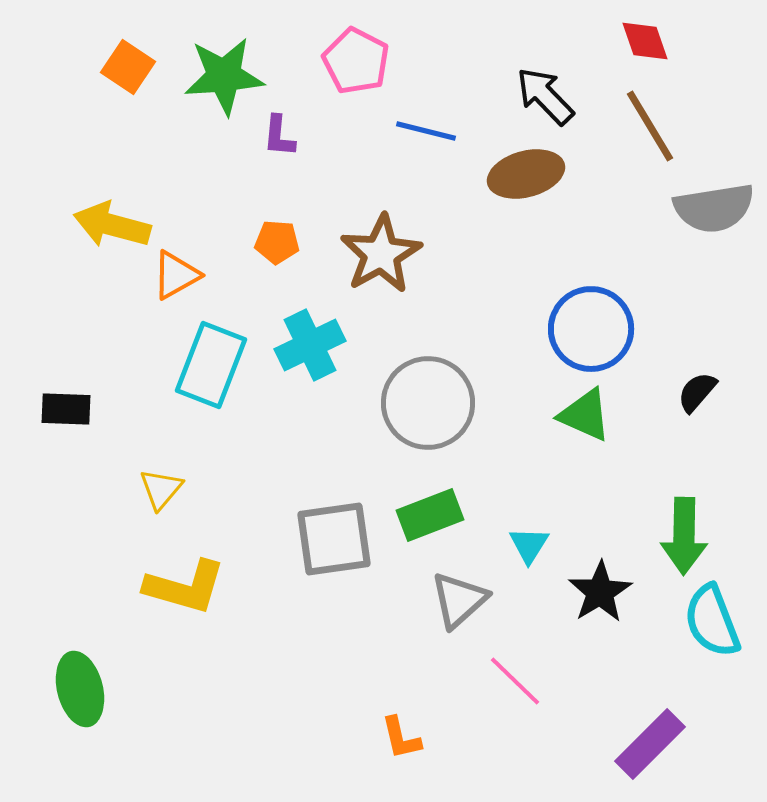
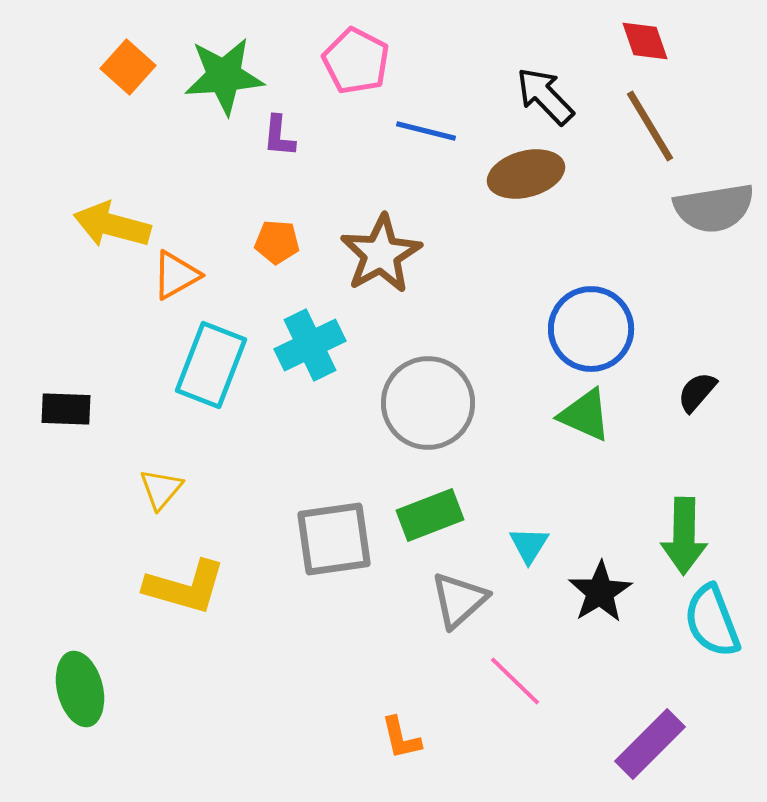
orange square: rotated 8 degrees clockwise
